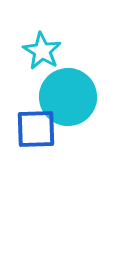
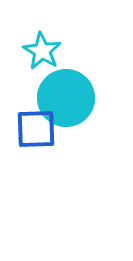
cyan circle: moved 2 px left, 1 px down
